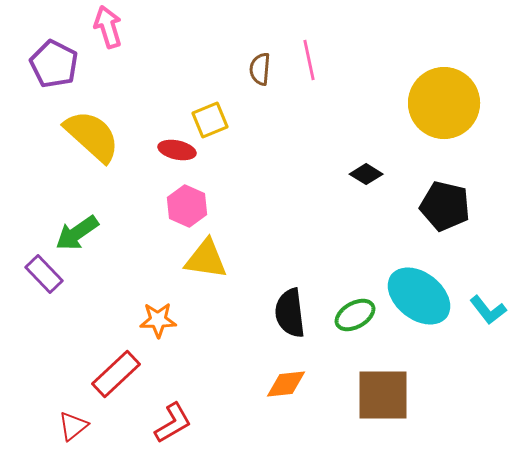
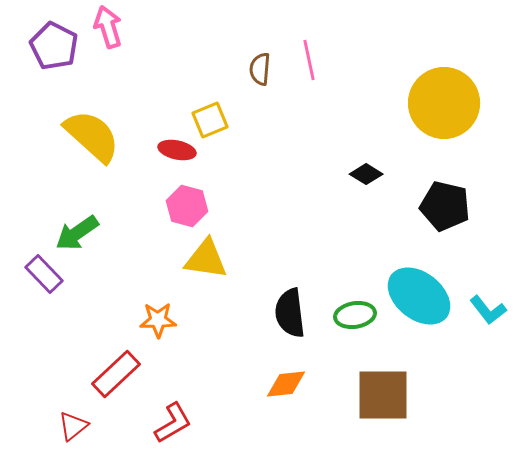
purple pentagon: moved 18 px up
pink hexagon: rotated 9 degrees counterclockwise
green ellipse: rotated 21 degrees clockwise
